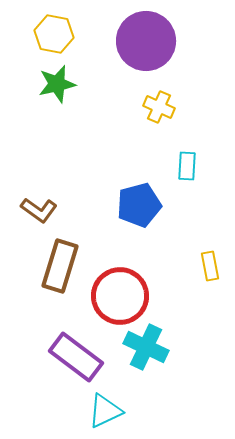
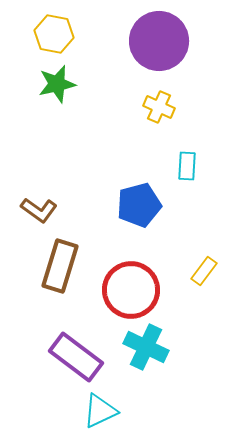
purple circle: moved 13 px right
yellow rectangle: moved 6 px left, 5 px down; rotated 48 degrees clockwise
red circle: moved 11 px right, 6 px up
cyan triangle: moved 5 px left
